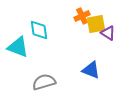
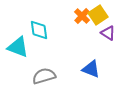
orange cross: rotated 21 degrees counterclockwise
yellow square: moved 2 px right, 9 px up; rotated 24 degrees counterclockwise
blue triangle: moved 1 px up
gray semicircle: moved 6 px up
